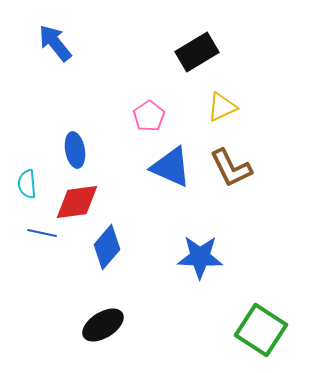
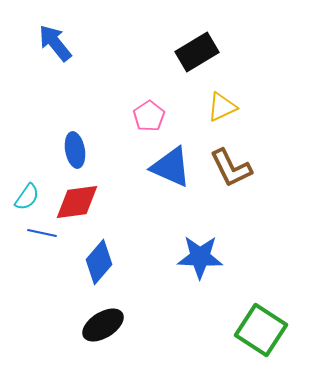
cyan semicircle: moved 13 px down; rotated 140 degrees counterclockwise
blue diamond: moved 8 px left, 15 px down
